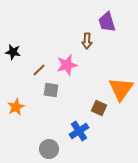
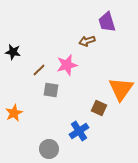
brown arrow: rotated 70 degrees clockwise
orange star: moved 2 px left, 6 px down
